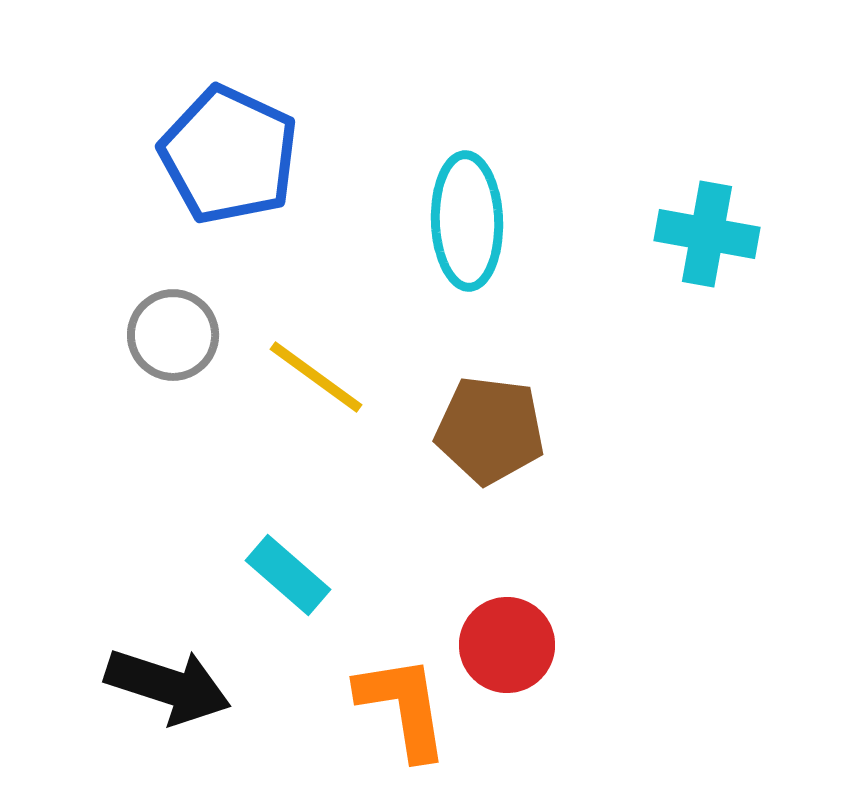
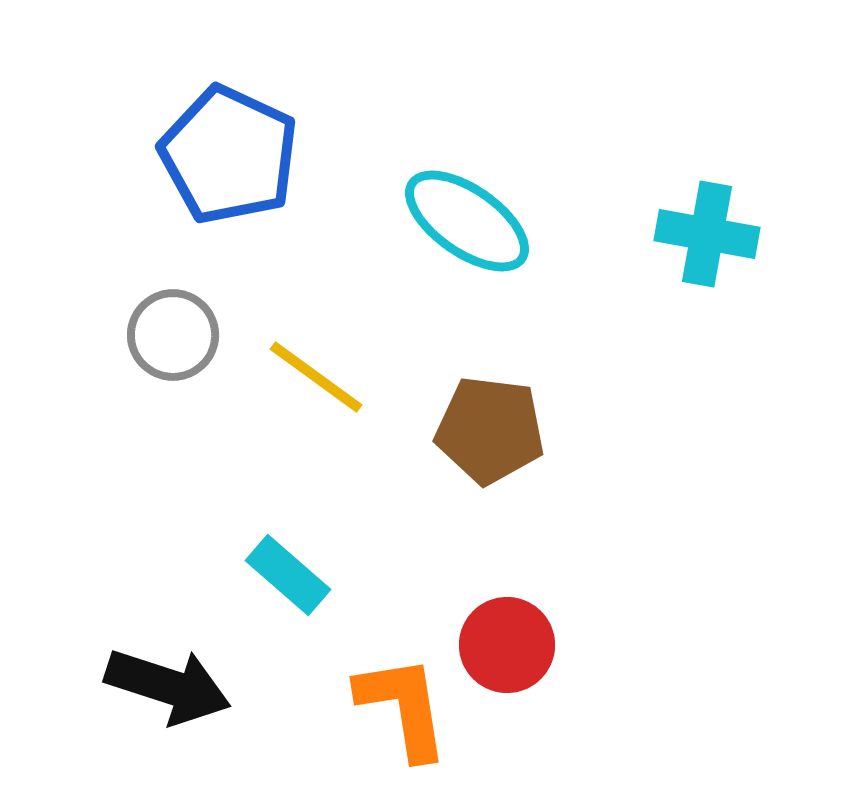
cyan ellipse: rotated 53 degrees counterclockwise
